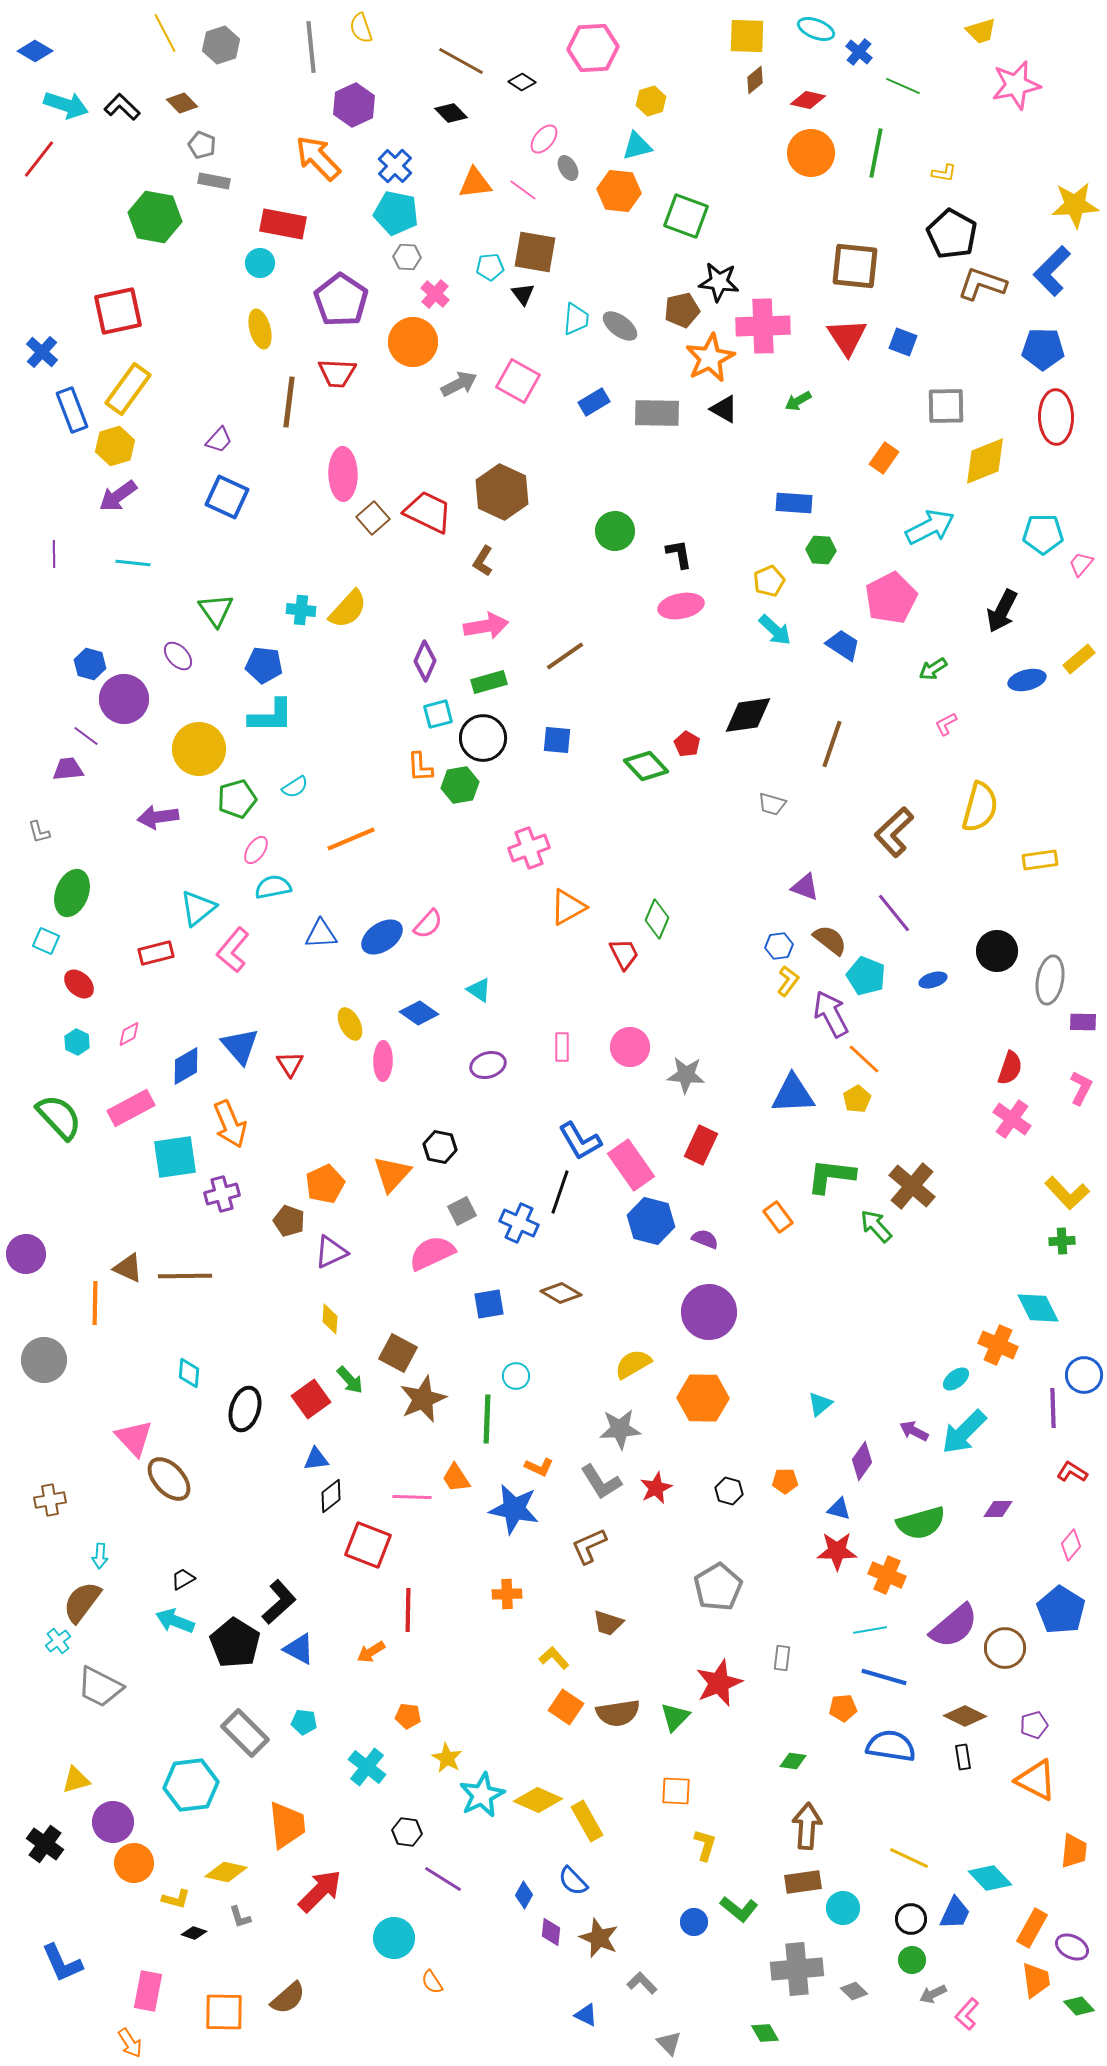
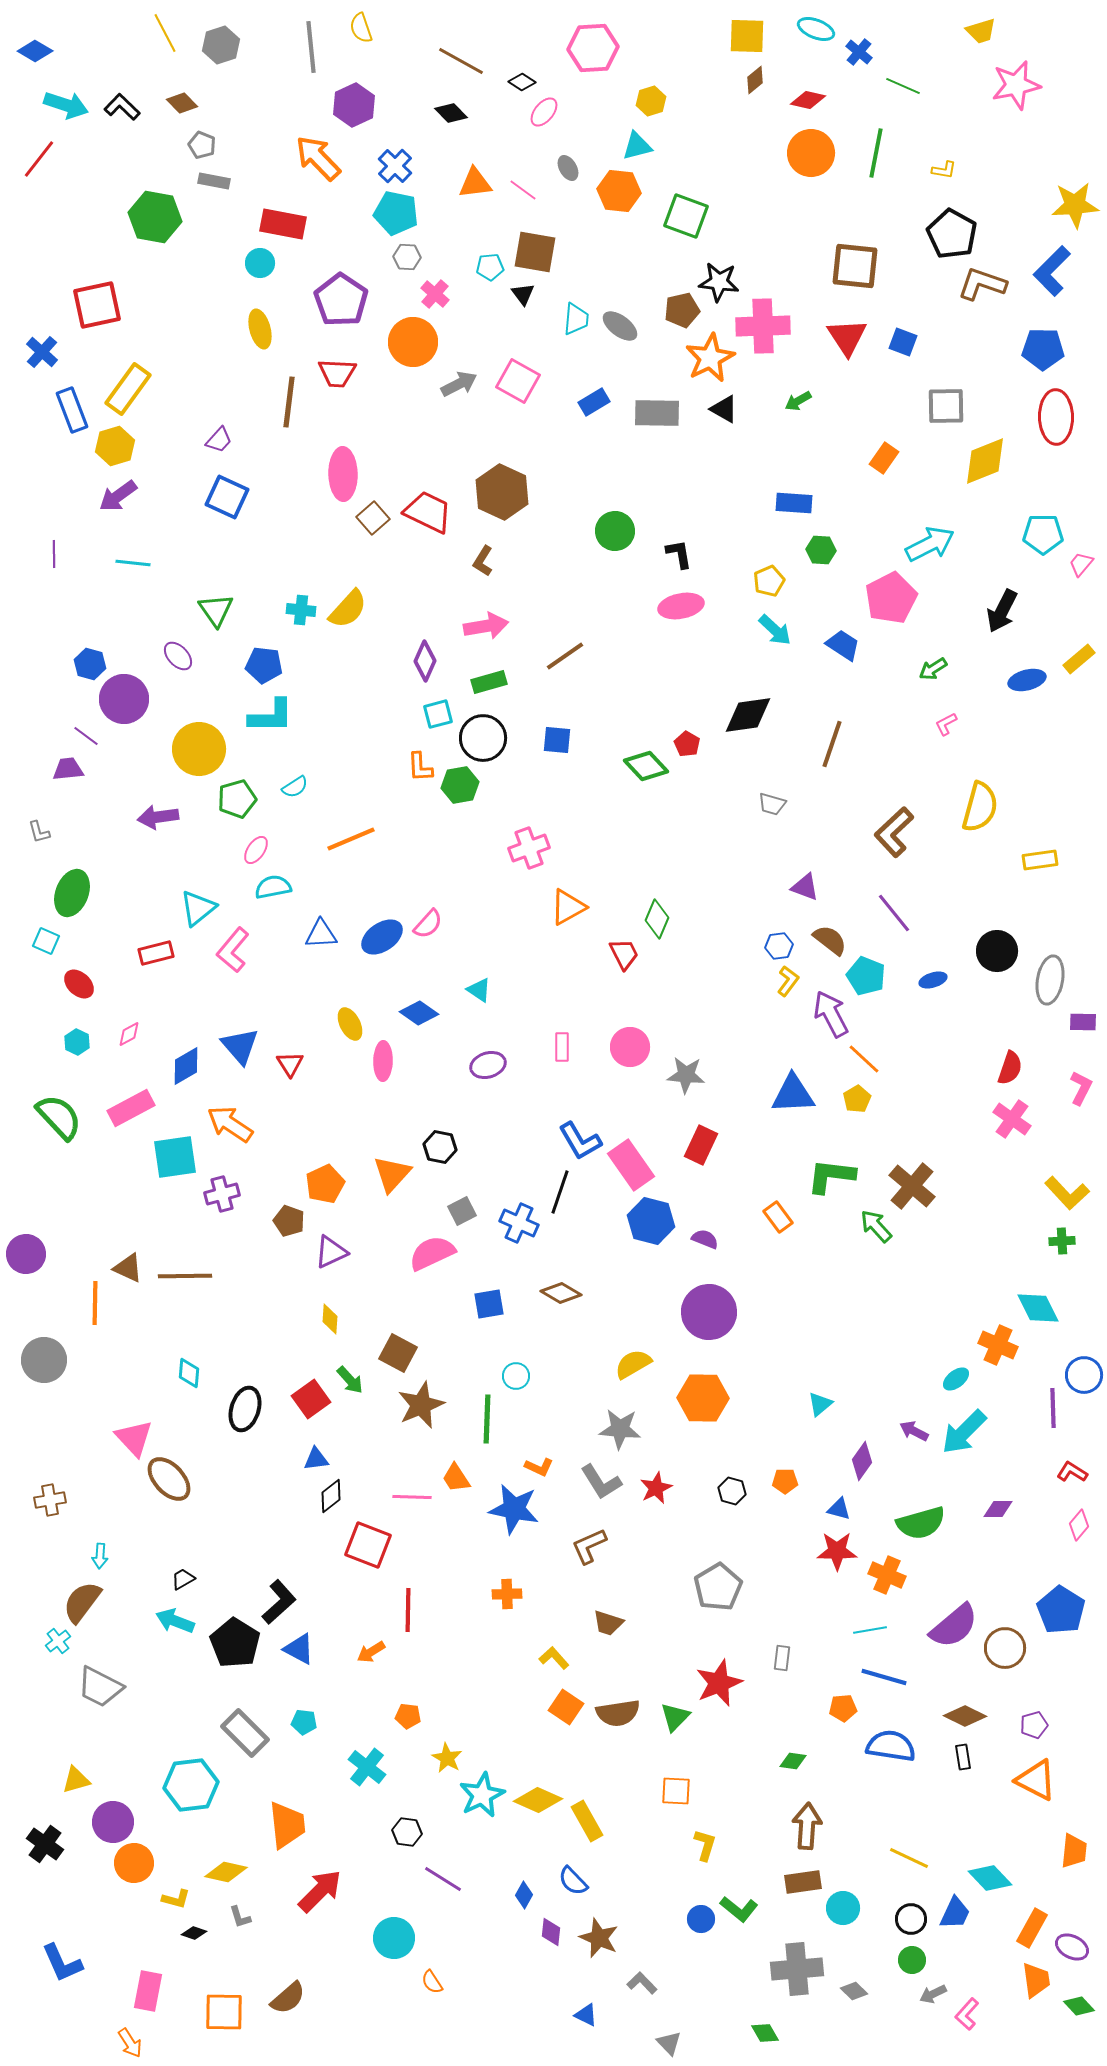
pink ellipse at (544, 139): moved 27 px up
yellow L-shape at (944, 173): moved 3 px up
red square at (118, 311): moved 21 px left, 6 px up
cyan arrow at (930, 527): moved 17 px down
orange arrow at (230, 1124): rotated 147 degrees clockwise
brown star at (423, 1399): moved 2 px left, 6 px down
gray star at (620, 1429): rotated 9 degrees clockwise
black hexagon at (729, 1491): moved 3 px right
pink diamond at (1071, 1545): moved 8 px right, 20 px up
blue circle at (694, 1922): moved 7 px right, 3 px up
